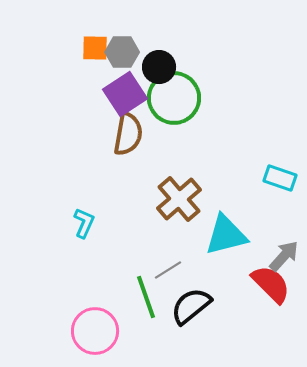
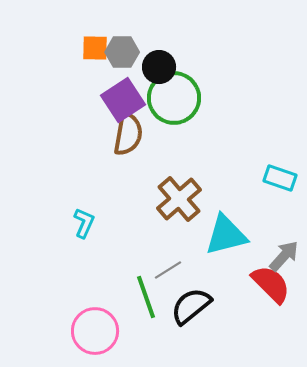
purple square: moved 2 px left, 6 px down
